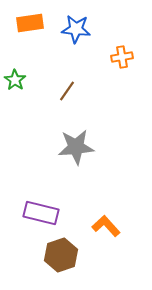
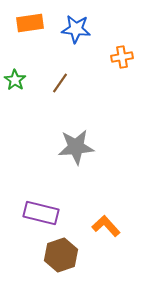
brown line: moved 7 px left, 8 px up
